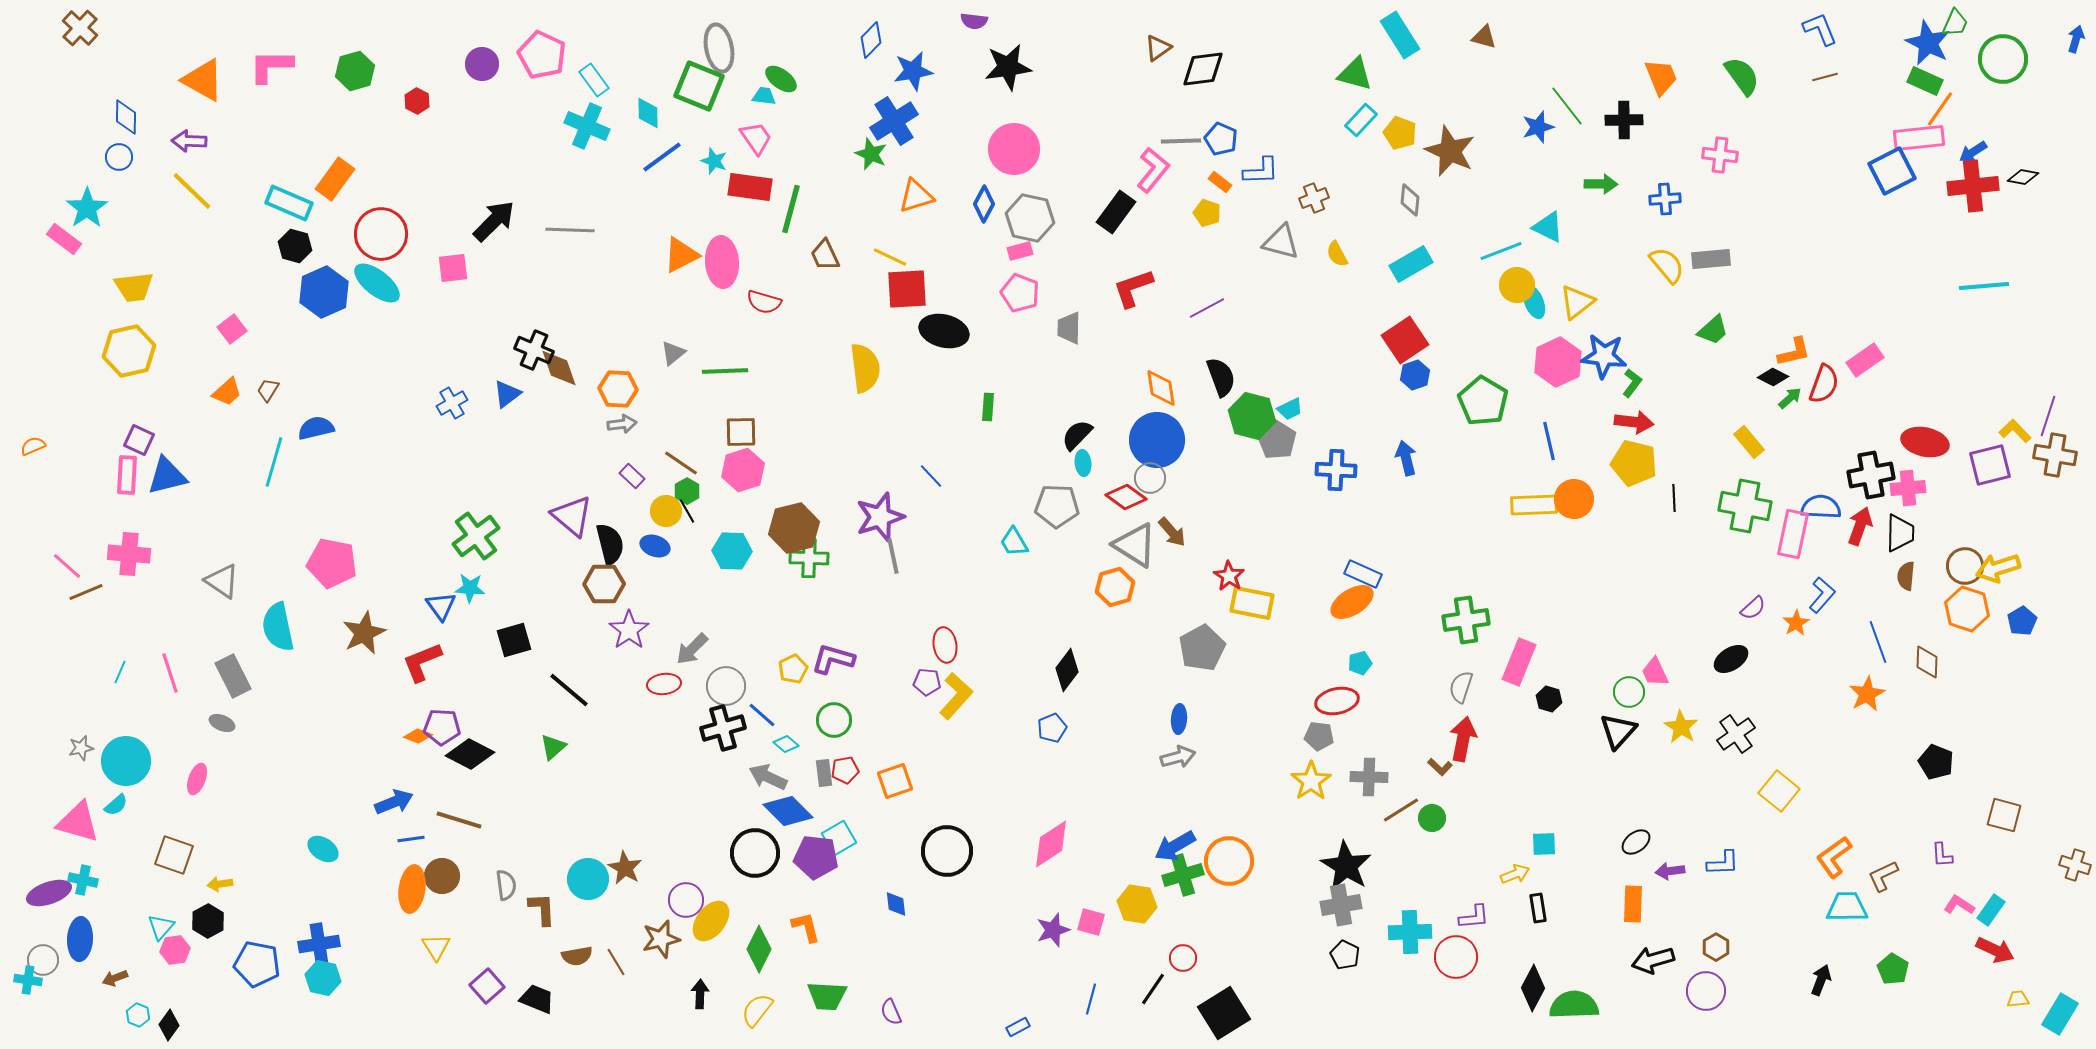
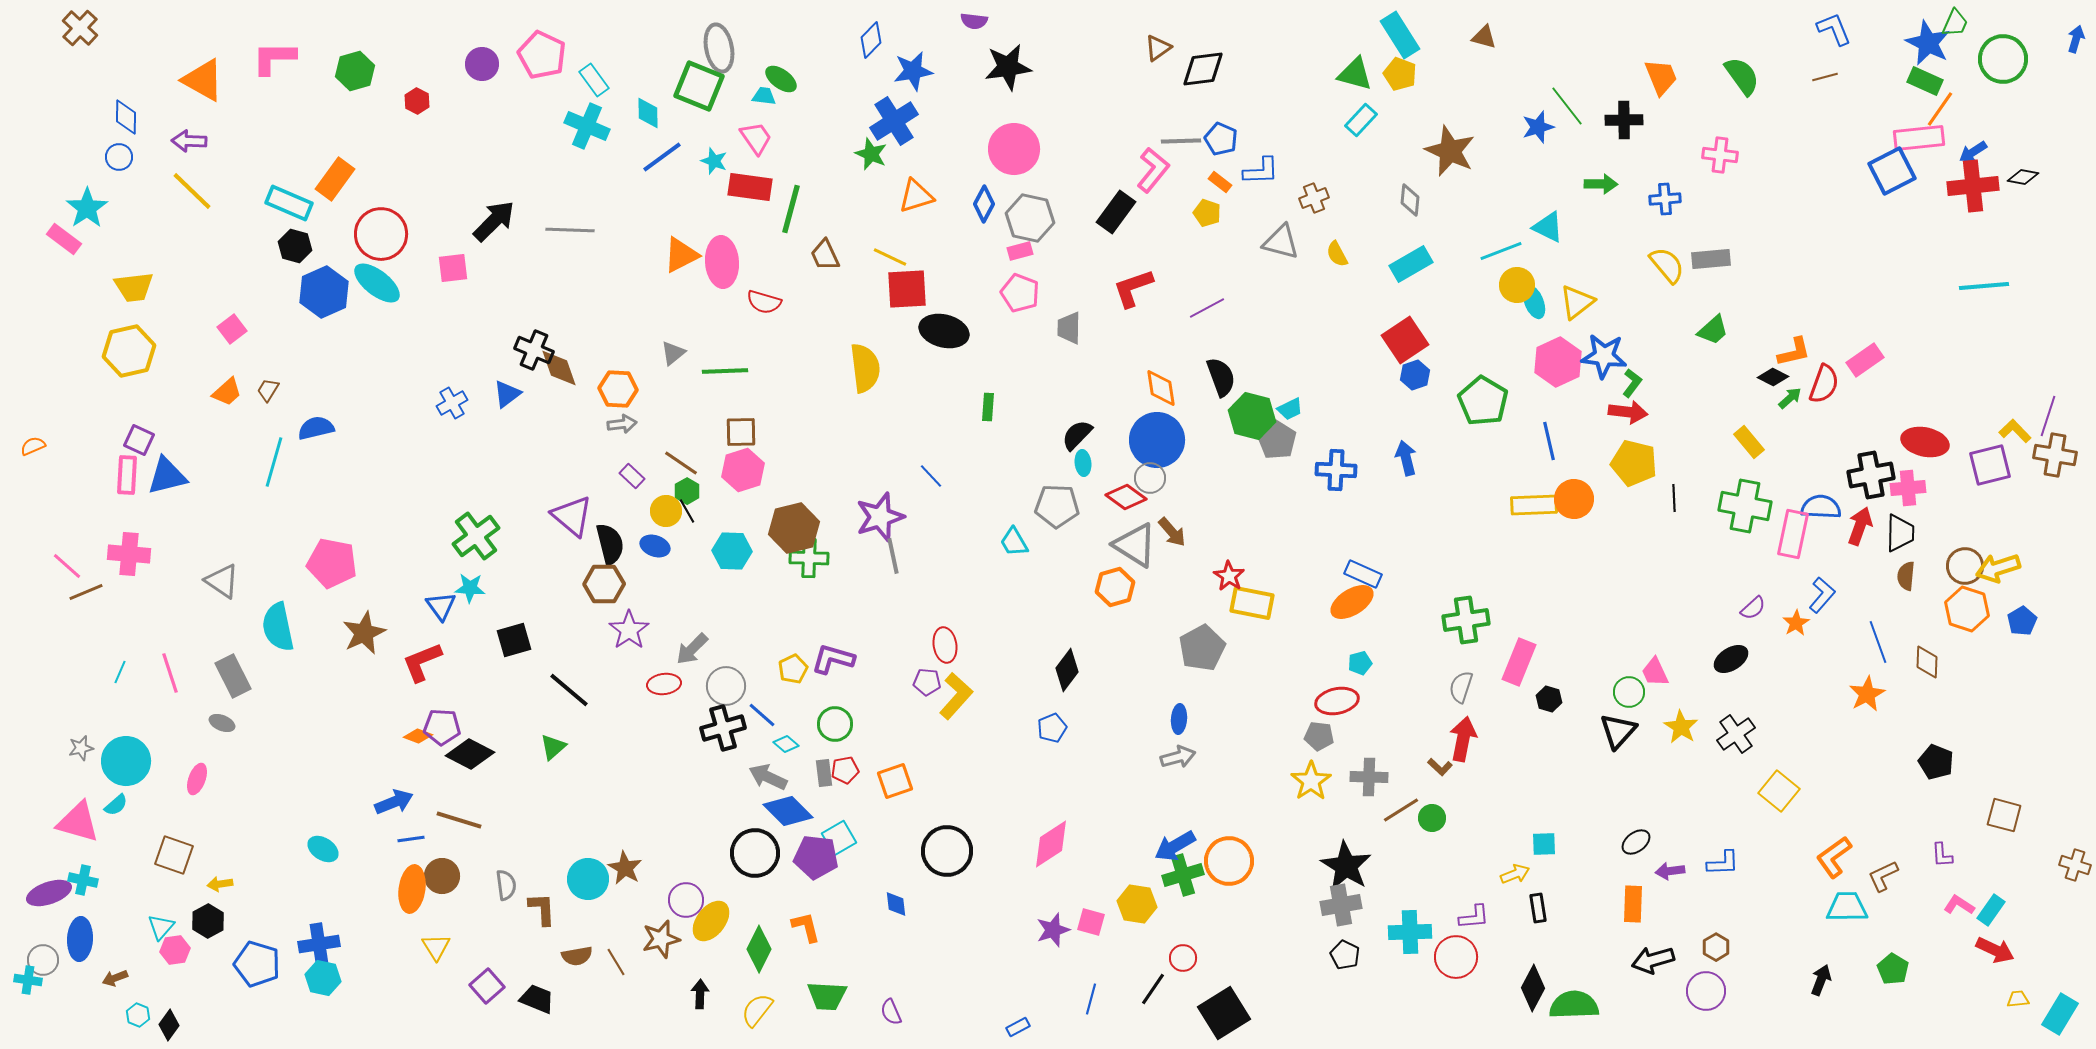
blue L-shape at (1820, 29): moved 14 px right
pink L-shape at (271, 66): moved 3 px right, 8 px up
yellow pentagon at (1400, 133): moved 59 px up
red arrow at (1634, 422): moved 6 px left, 10 px up
green circle at (834, 720): moved 1 px right, 4 px down
blue pentagon at (257, 964): rotated 6 degrees clockwise
